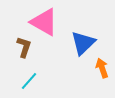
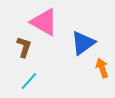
blue triangle: rotated 8 degrees clockwise
